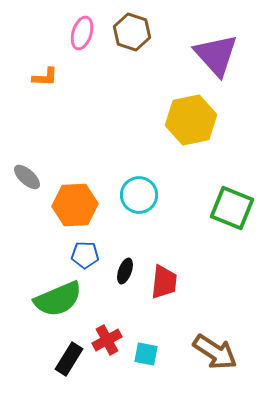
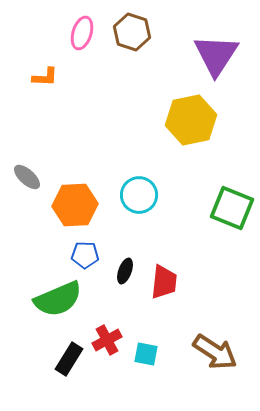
purple triangle: rotated 15 degrees clockwise
